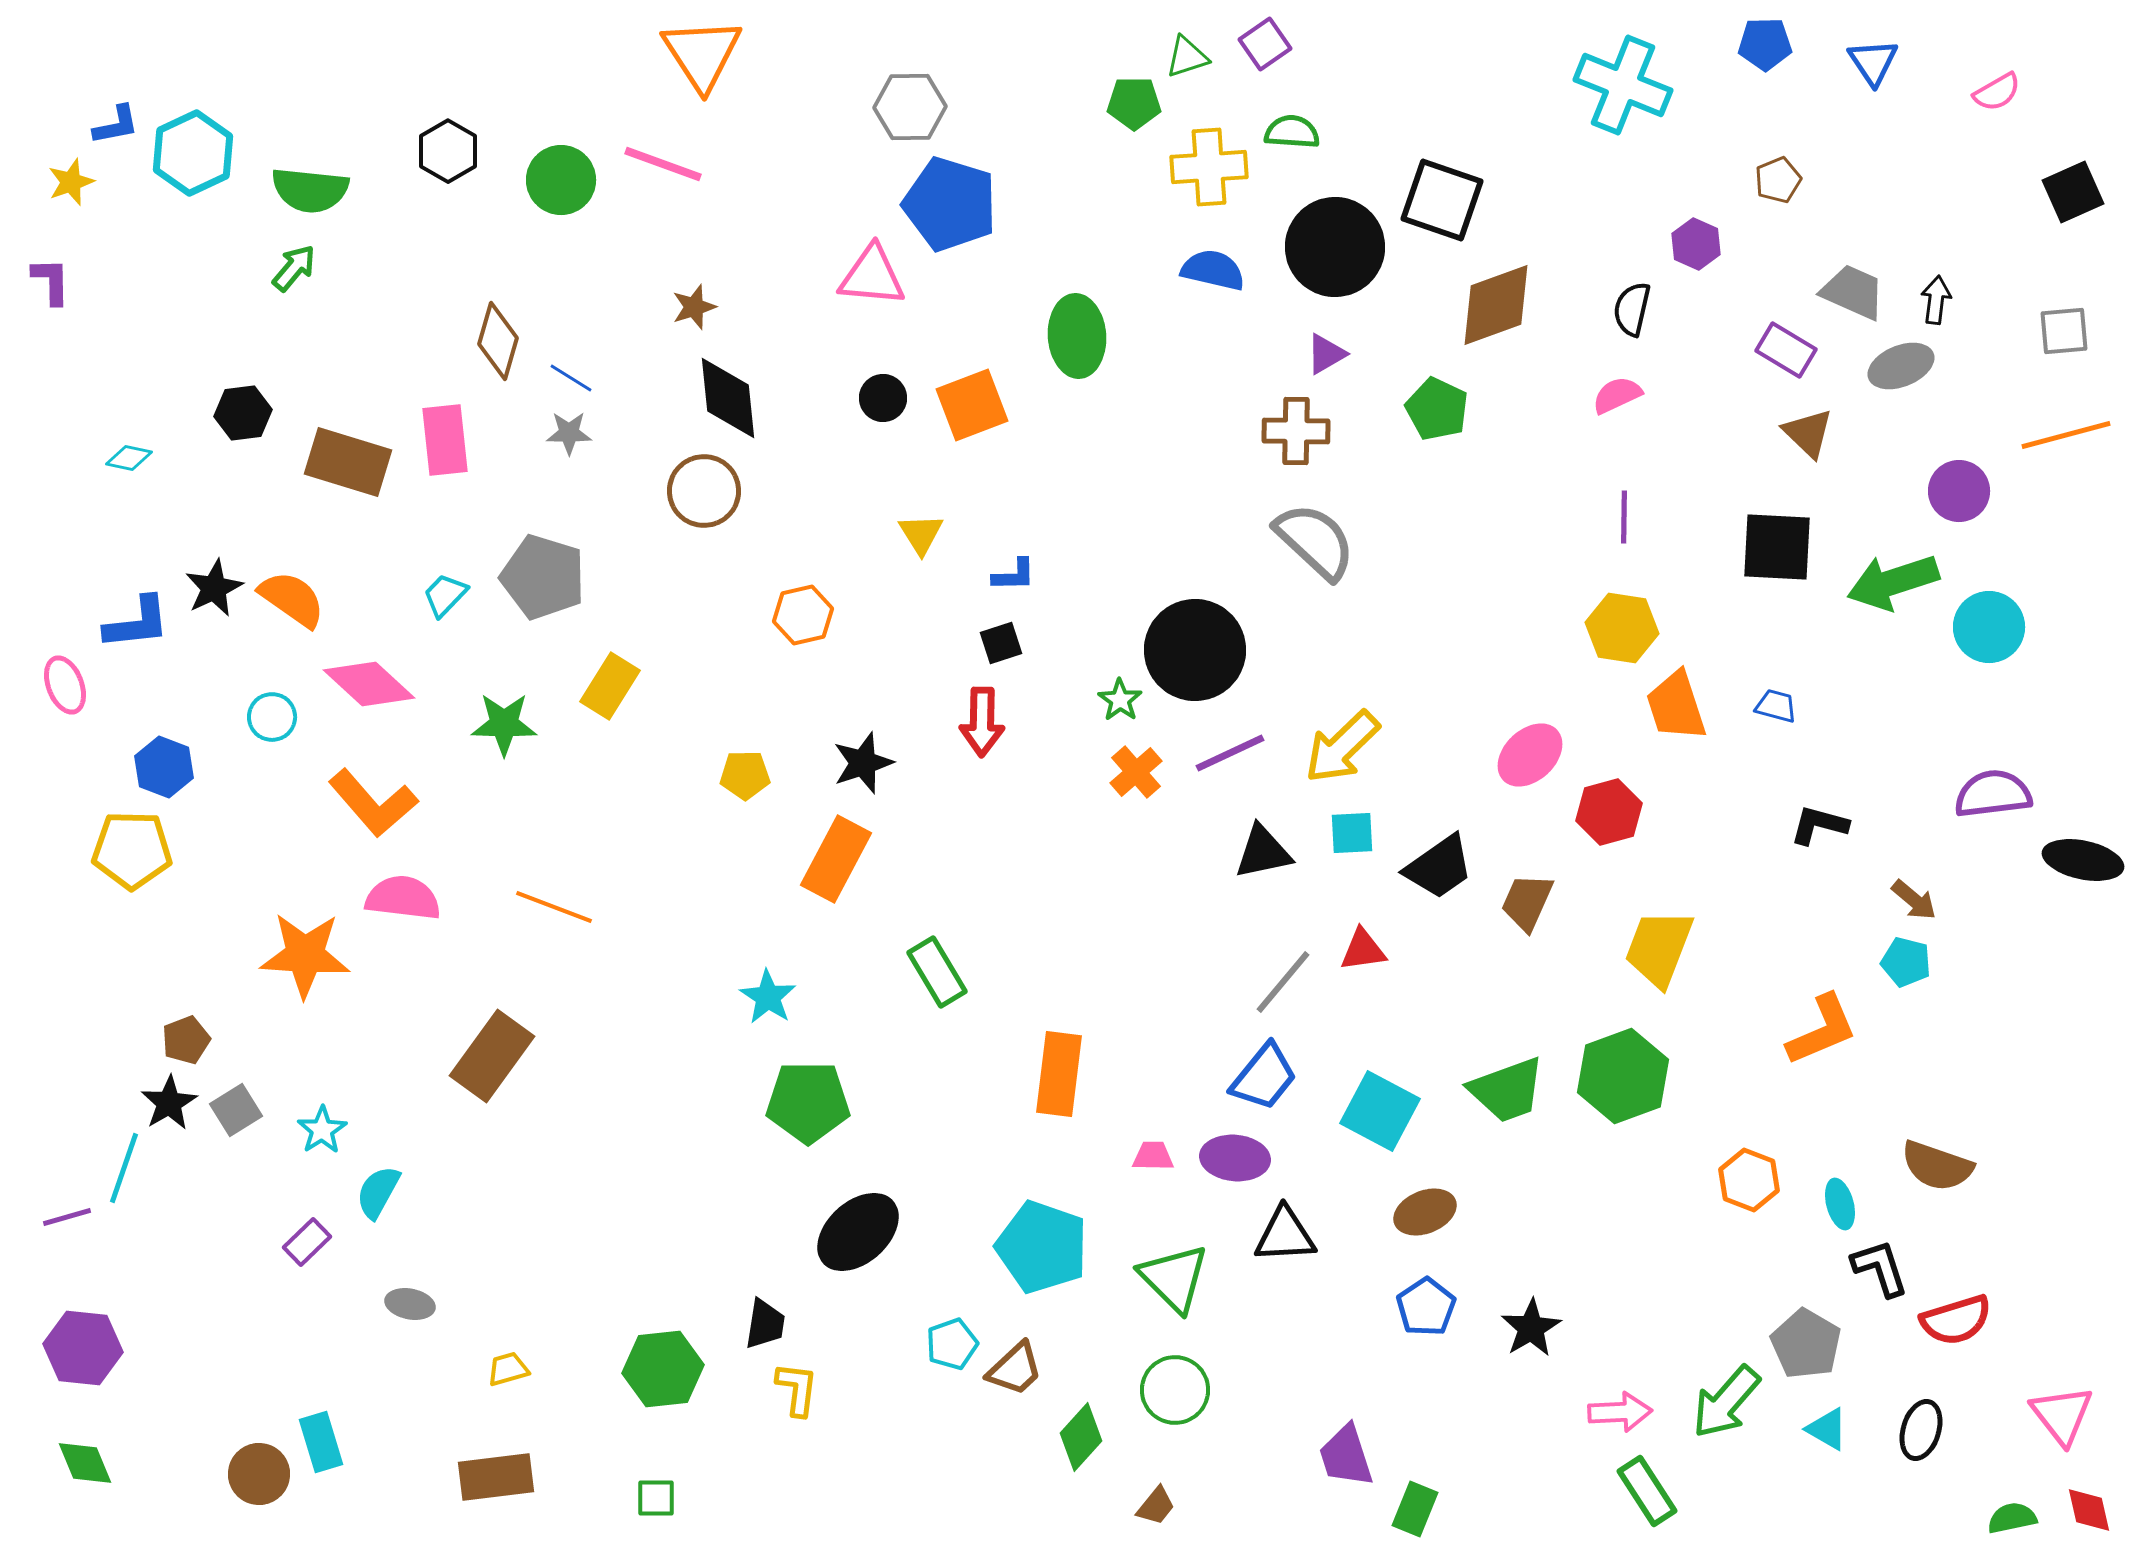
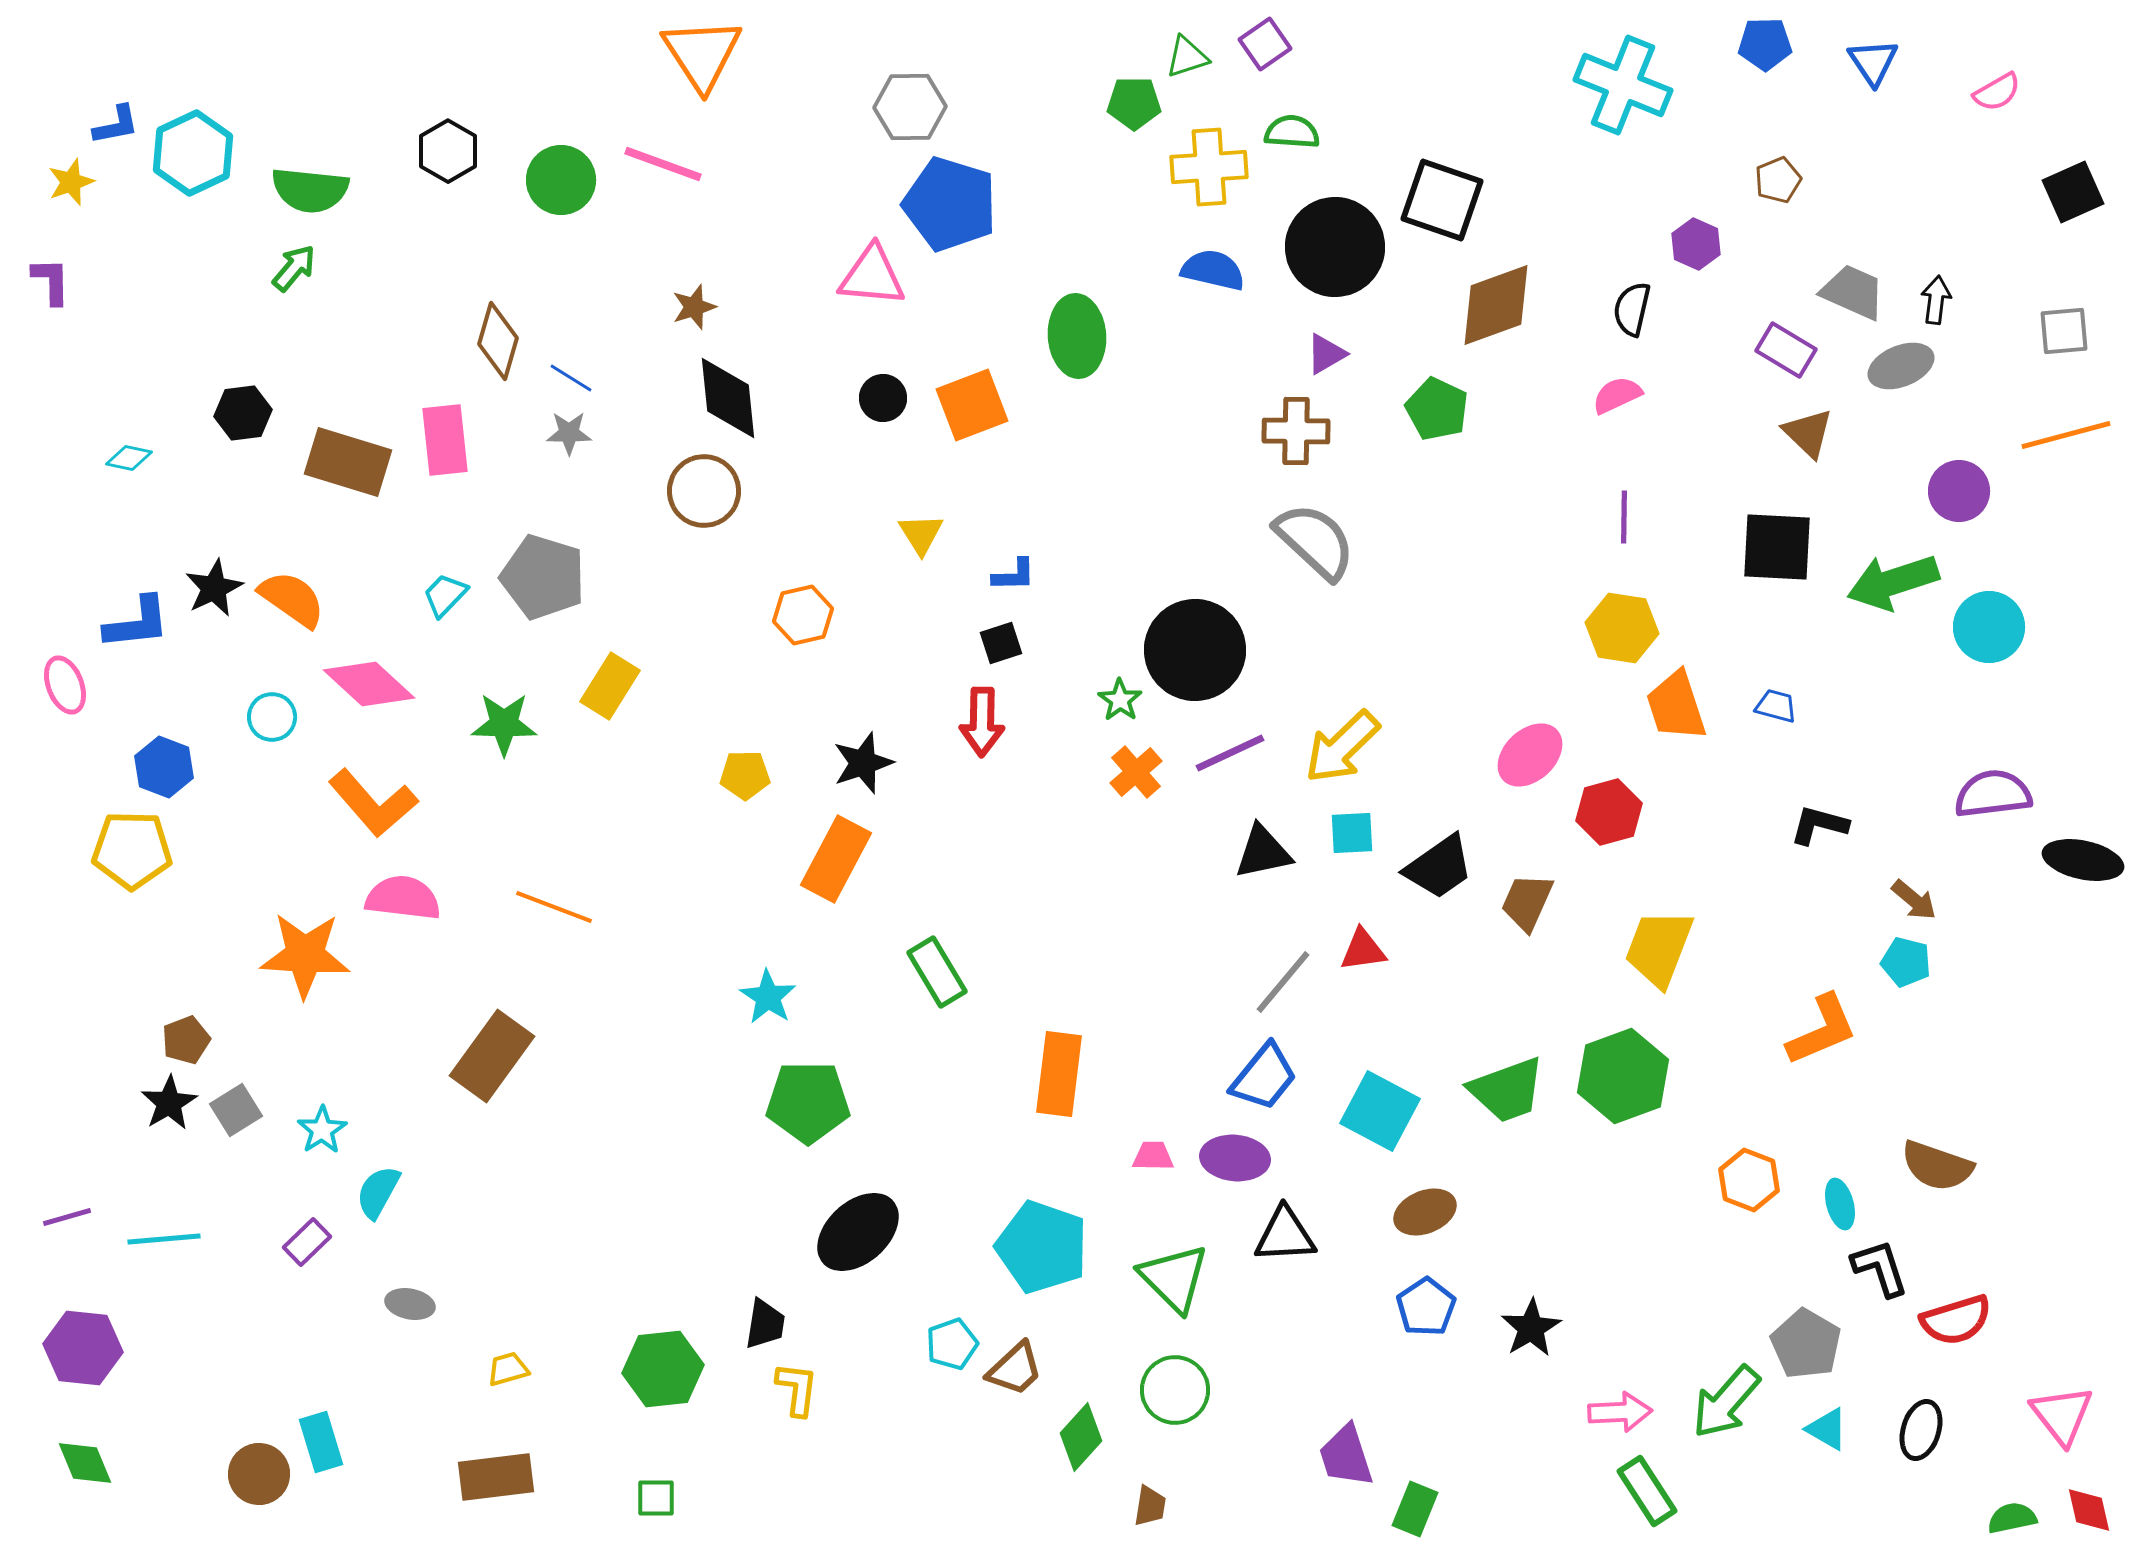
cyan line at (124, 1168): moved 40 px right, 71 px down; rotated 66 degrees clockwise
brown trapezoid at (1156, 1506): moved 6 px left; rotated 30 degrees counterclockwise
